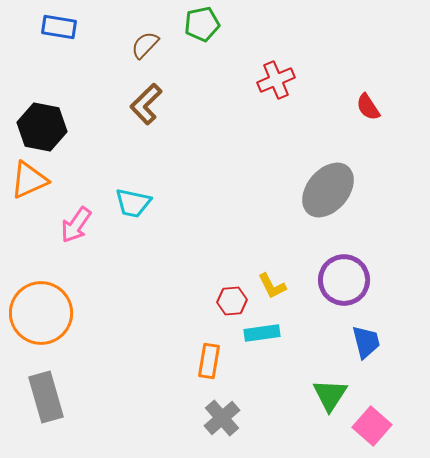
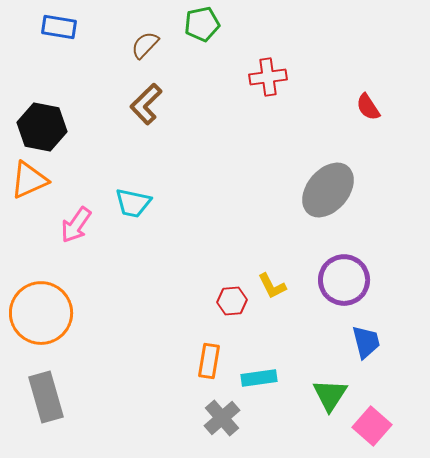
red cross: moved 8 px left, 3 px up; rotated 15 degrees clockwise
cyan rectangle: moved 3 px left, 45 px down
